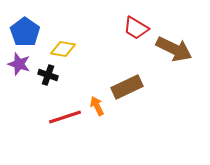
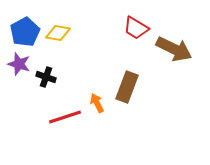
blue pentagon: rotated 8 degrees clockwise
yellow diamond: moved 5 px left, 16 px up
black cross: moved 2 px left, 2 px down
brown rectangle: rotated 44 degrees counterclockwise
orange arrow: moved 3 px up
